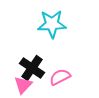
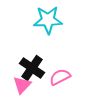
cyan star: moved 4 px left, 4 px up
pink triangle: moved 1 px left
